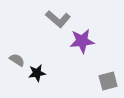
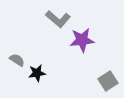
purple star: moved 1 px up
gray square: rotated 18 degrees counterclockwise
